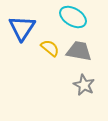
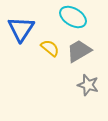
blue triangle: moved 1 px left, 1 px down
gray trapezoid: rotated 40 degrees counterclockwise
gray star: moved 4 px right; rotated 10 degrees counterclockwise
